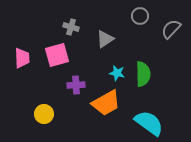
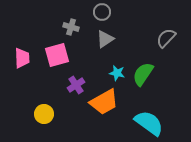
gray circle: moved 38 px left, 4 px up
gray semicircle: moved 5 px left, 9 px down
green semicircle: rotated 145 degrees counterclockwise
purple cross: rotated 30 degrees counterclockwise
orange trapezoid: moved 2 px left, 1 px up
